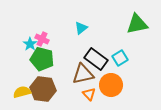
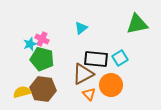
cyan star: rotated 16 degrees clockwise
black rectangle: rotated 30 degrees counterclockwise
brown triangle: rotated 15 degrees counterclockwise
